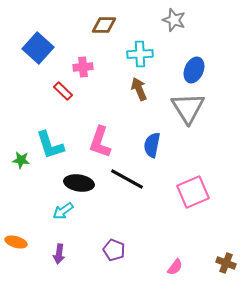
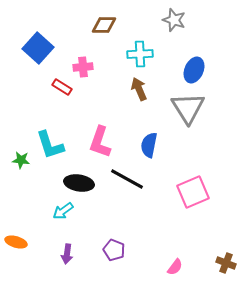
red rectangle: moved 1 px left, 4 px up; rotated 12 degrees counterclockwise
blue semicircle: moved 3 px left
purple arrow: moved 8 px right
